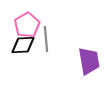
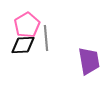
gray line: moved 1 px up
